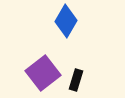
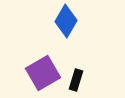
purple square: rotated 8 degrees clockwise
